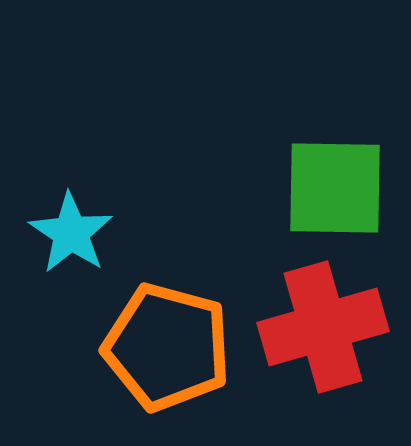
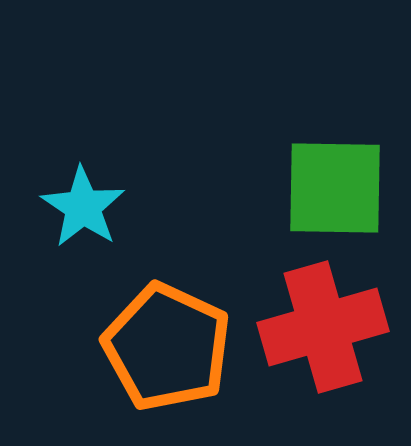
cyan star: moved 12 px right, 26 px up
orange pentagon: rotated 10 degrees clockwise
